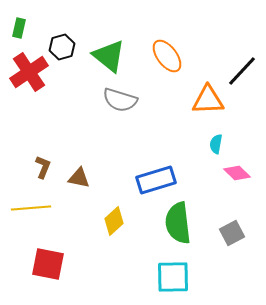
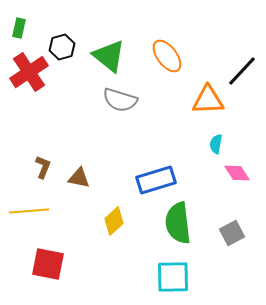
pink diamond: rotated 12 degrees clockwise
yellow line: moved 2 px left, 3 px down
